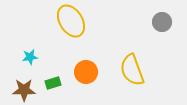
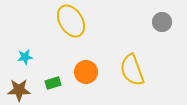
cyan star: moved 5 px left
brown star: moved 5 px left
